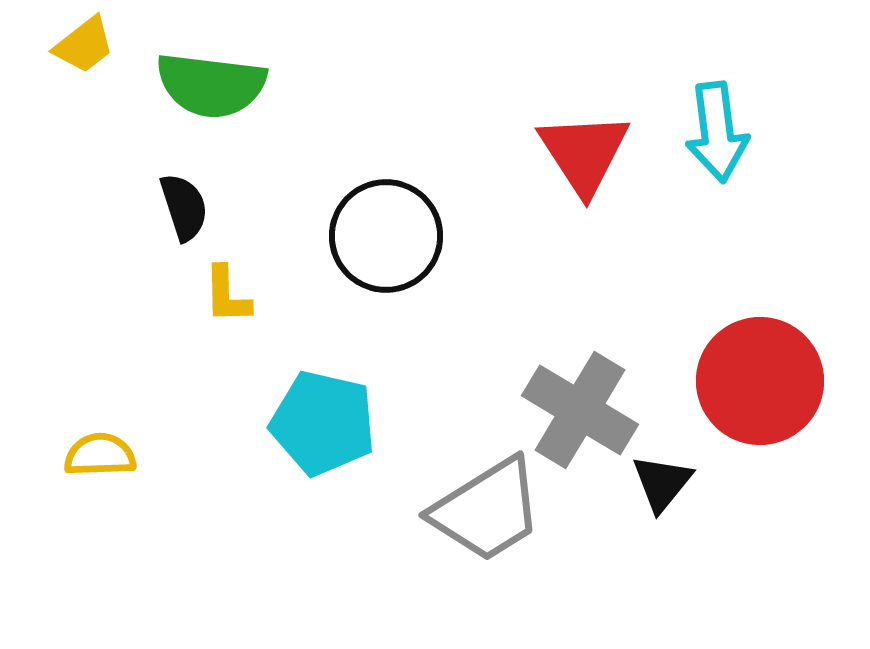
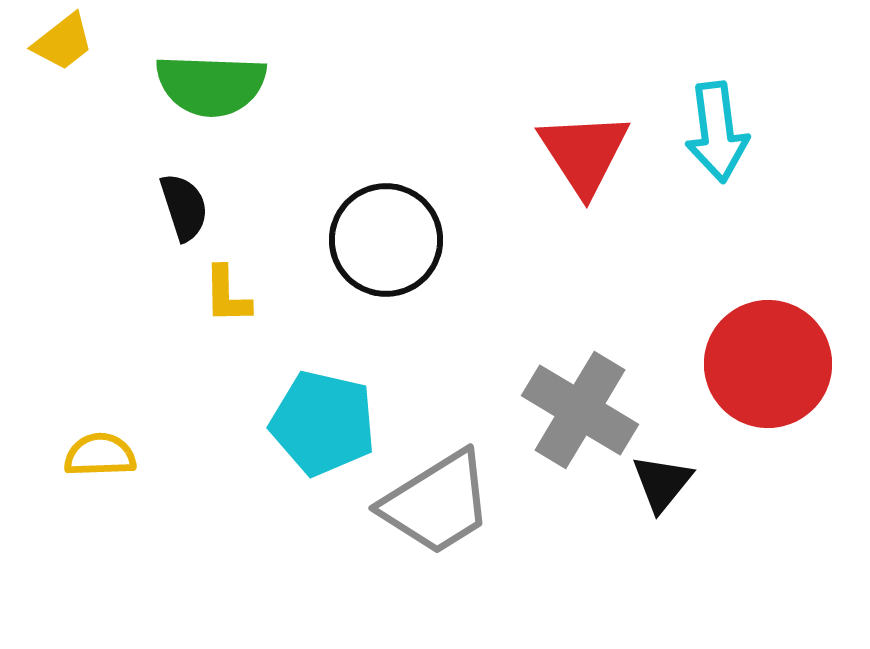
yellow trapezoid: moved 21 px left, 3 px up
green semicircle: rotated 5 degrees counterclockwise
black circle: moved 4 px down
red circle: moved 8 px right, 17 px up
gray trapezoid: moved 50 px left, 7 px up
